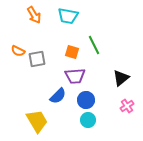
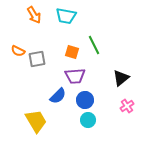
cyan trapezoid: moved 2 px left
blue circle: moved 1 px left
yellow trapezoid: moved 1 px left
